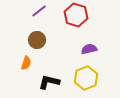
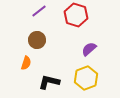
purple semicircle: rotated 28 degrees counterclockwise
